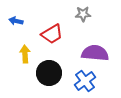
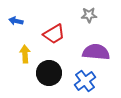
gray star: moved 6 px right, 1 px down
red trapezoid: moved 2 px right
purple semicircle: moved 1 px right, 1 px up
